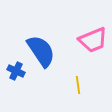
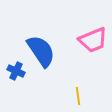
yellow line: moved 11 px down
